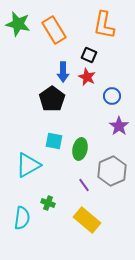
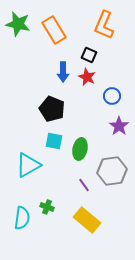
orange L-shape: rotated 12 degrees clockwise
black pentagon: moved 10 px down; rotated 15 degrees counterclockwise
gray hexagon: rotated 16 degrees clockwise
green cross: moved 1 px left, 4 px down
